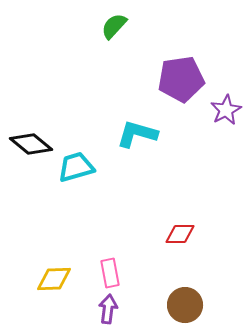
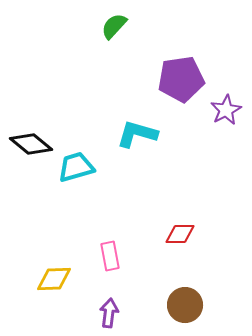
pink rectangle: moved 17 px up
purple arrow: moved 1 px right, 4 px down
